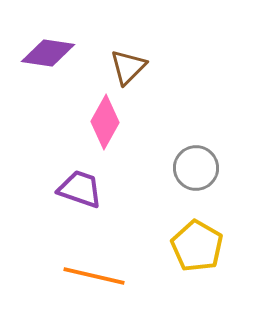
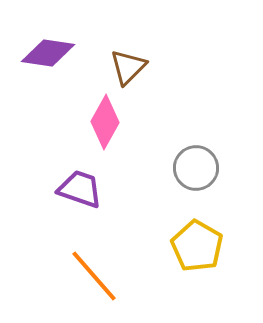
orange line: rotated 36 degrees clockwise
